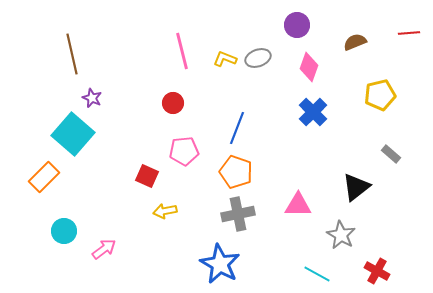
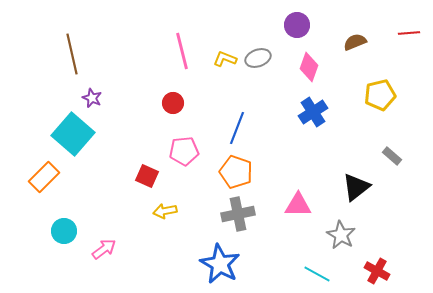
blue cross: rotated 12 degrees clockwise
gray rectangle: moved 1 px right, 2 px down
